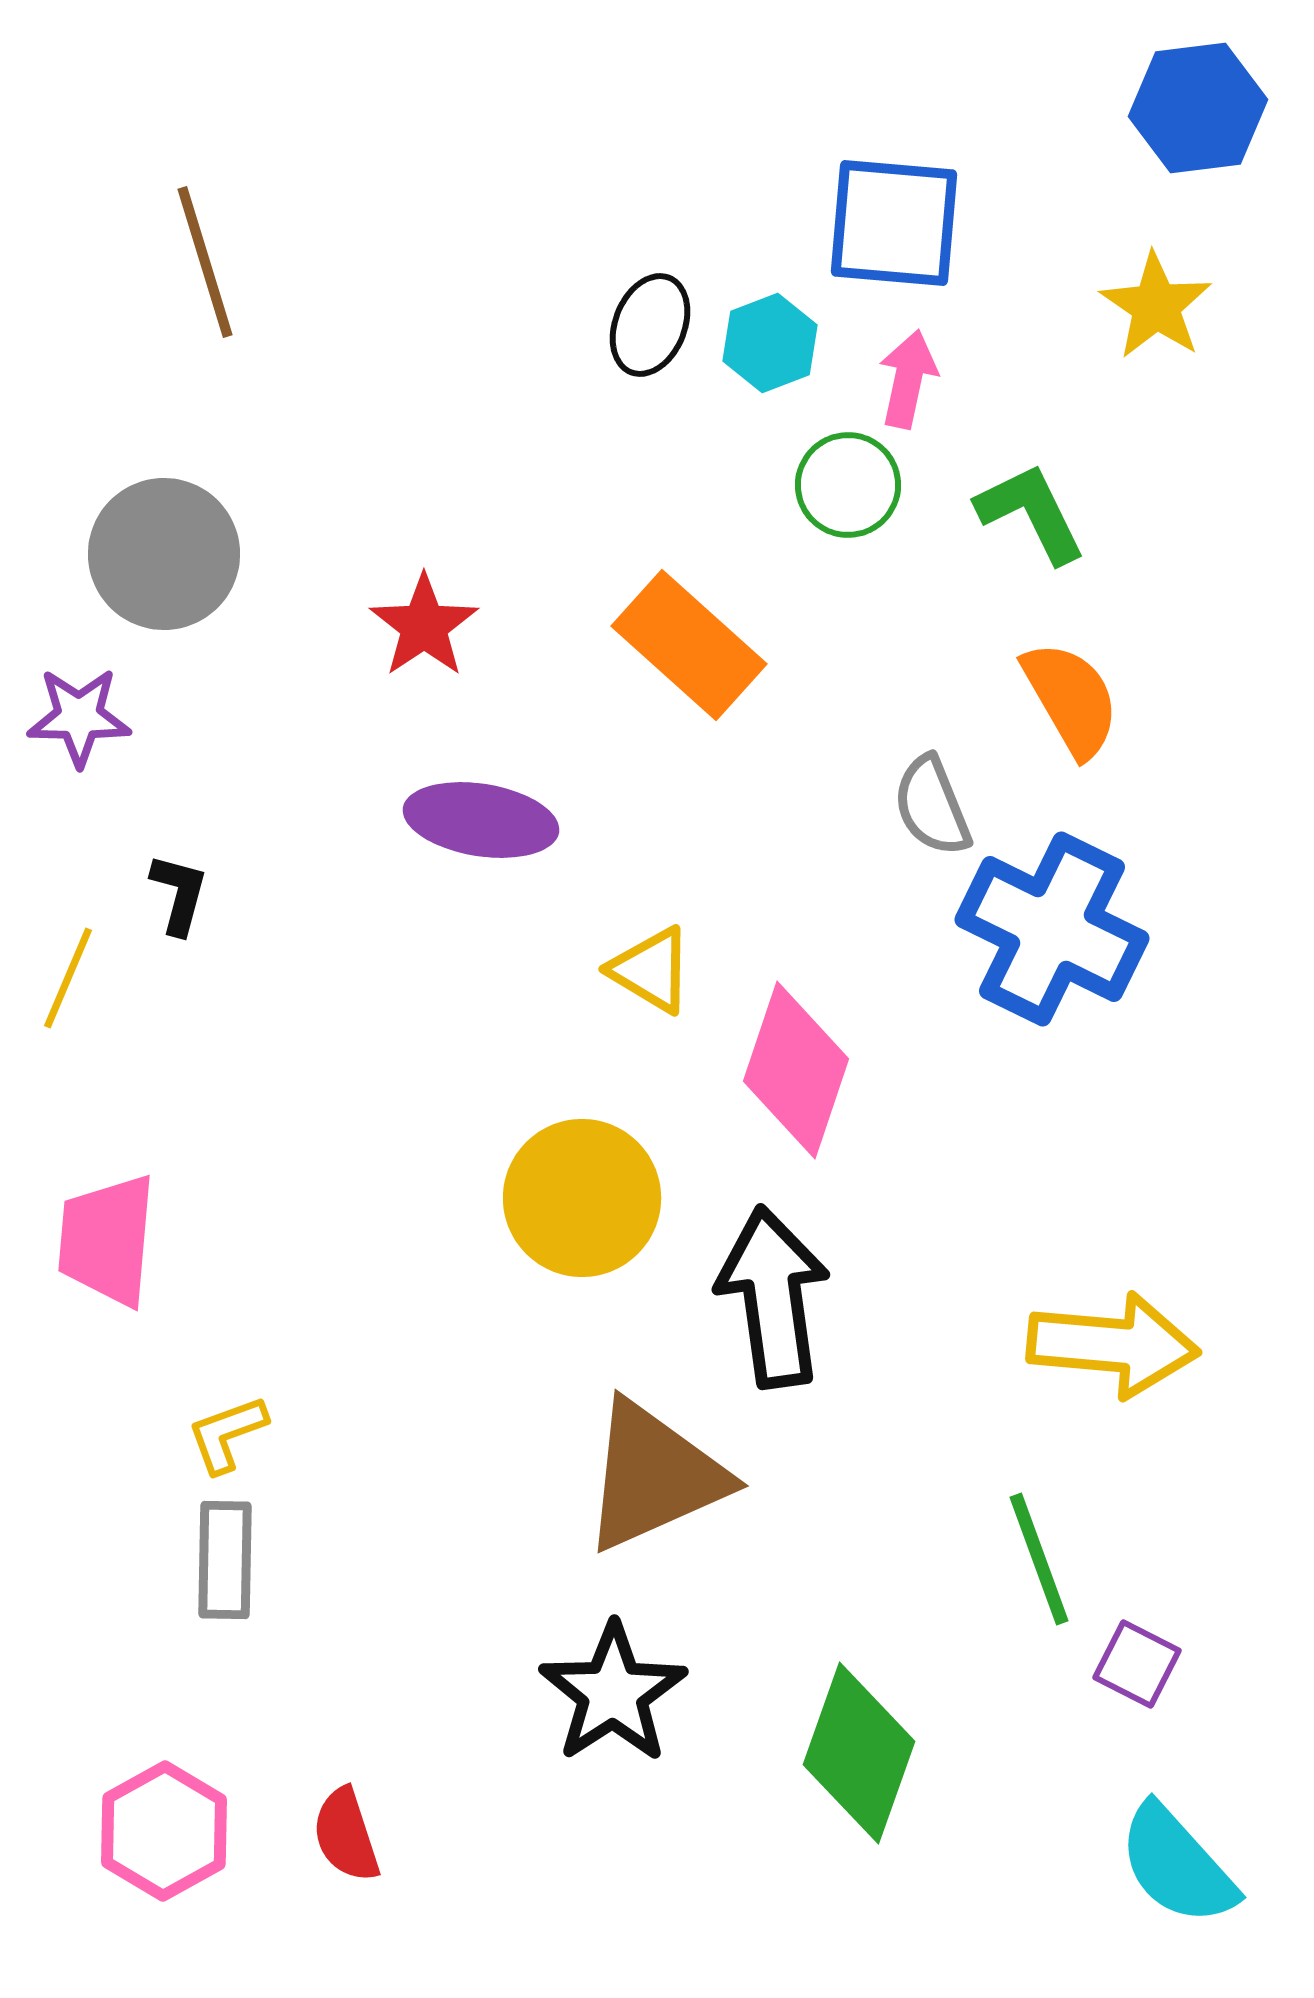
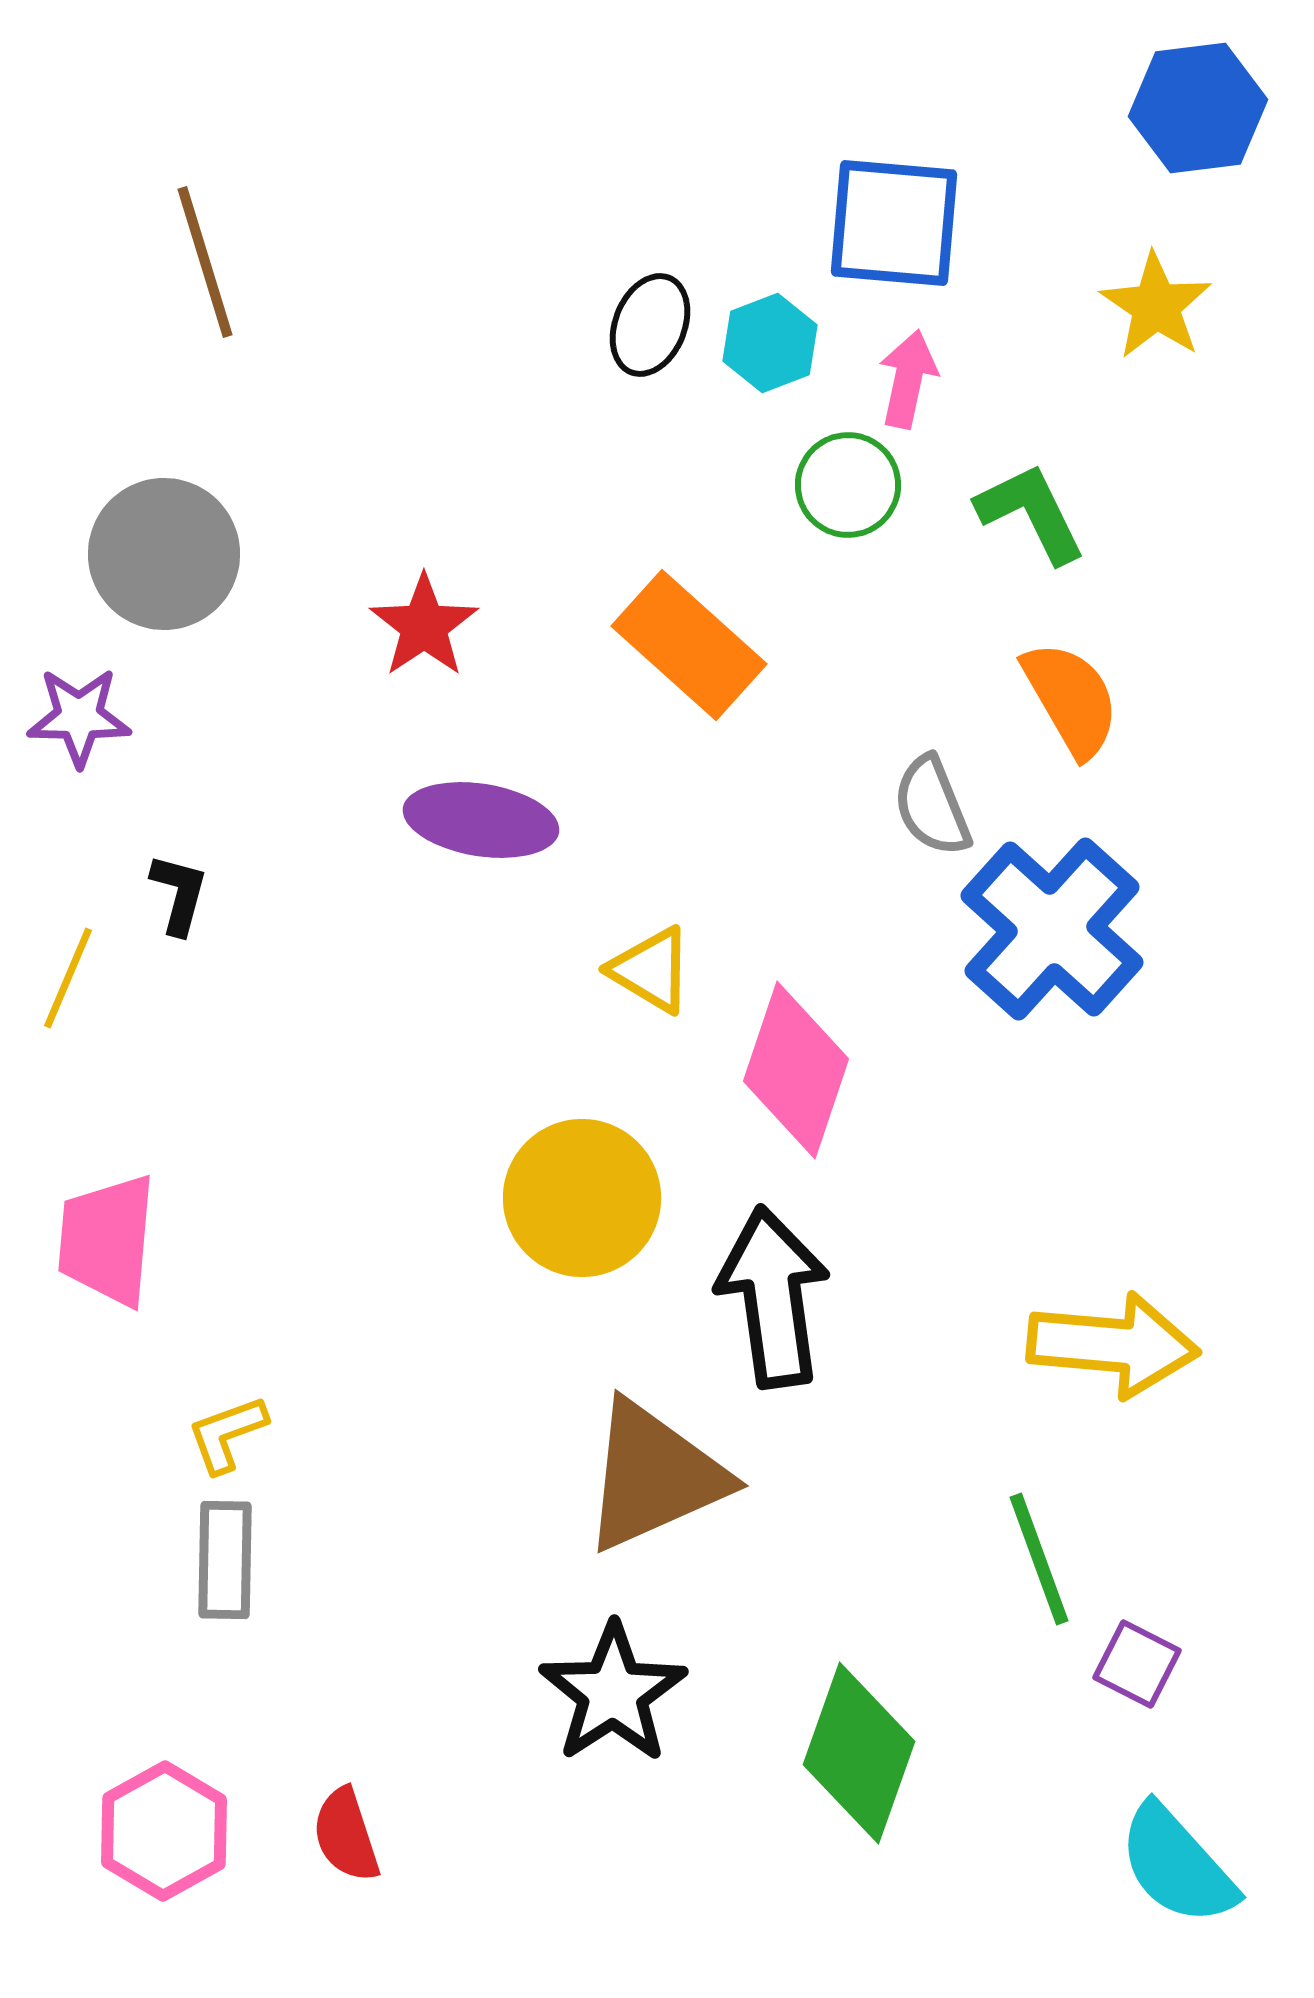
blue cross: rotated 16 degrees clockwise
